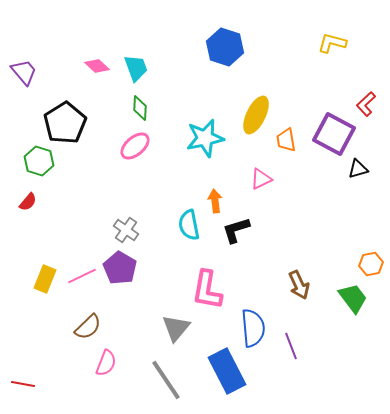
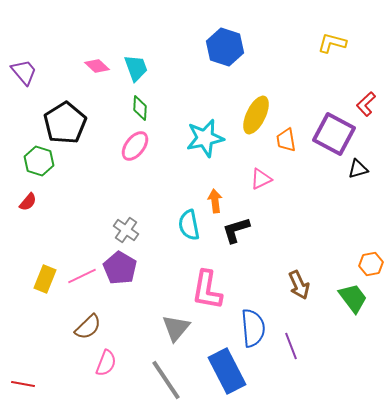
pink ellipse: rotated 12 degrees counterclockwise
